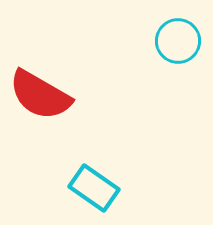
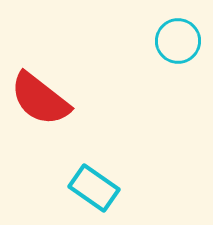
red semicircle: moved 4 px down; rotated 8 degrees clockwise
